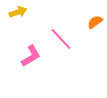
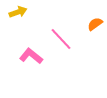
orange semicircle: moved 2 px down
pink L-shape: rotated 110 degrees counterclockwise
